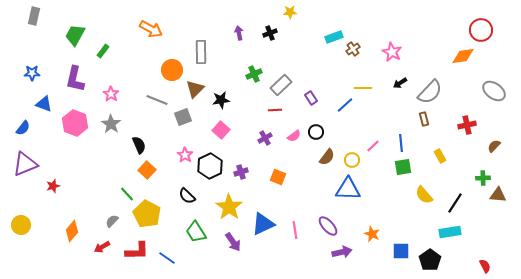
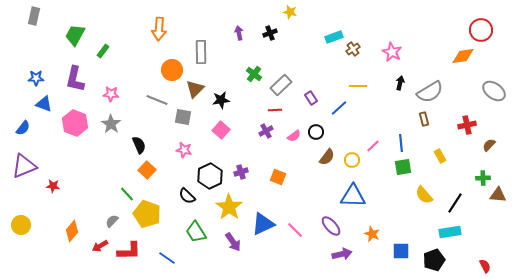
yellow star at (290, 12): rotated 16 degrees clockwise
orange arrow at (151, 29): moved 8 px right; rotated 65 degrees clockwise
blue star at (32, 73): moved 4 px right, 5 px down
green cross at (254, 74): rotated 28 degrees counterclockwise
black arrow at (400, 83): rotated 136 degrees clockwise
yellow line at (363, 88): moved 5 px left, 2 px up
gray semicircle at (430, 92): rotated 16 degrees clockwise
pink star at (111, 94): rotated 28 degrees counterclockwise
blue line at (345, 105): moved 6 px left, 3 px down
gray square at (183, 117): rotated 30 degrees clockwise
purple cross at (265, 138): moved 1 px right, 7 px up
brown semicircle at (494, 146): moved 5 px left, 1 px up
pink star at (185, 155): moved 1 px left, 5 px up; rotated 21 degrees counterclockwise
purple triangle at (25, 164): moved 1 px left, 2 px down
black hexagon at (210, 166): moved 10 px down
red star at (53, 186): rotated 24 degrees clockwise
blue triangle at (348, 189): moved 5 px right, 7 px down
yellow pentagon at (147, 214): rotated 8 degrees counterclockwise
purple ellipse at (328, 226): moved 3 px right
pink line at (295, 230): rotated 36 degrees counterclockwise
red arrow at (102, 247): moved 2 px left, 1 px up
red L-shape at (137, 251): moved 8 px left
purple arrow at (342, 252): moved 2 px down
black pentagon at (430, 260): moved 4 px right; rotated 15 degrees clockwise
